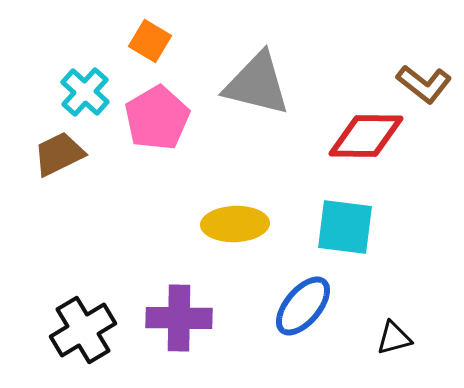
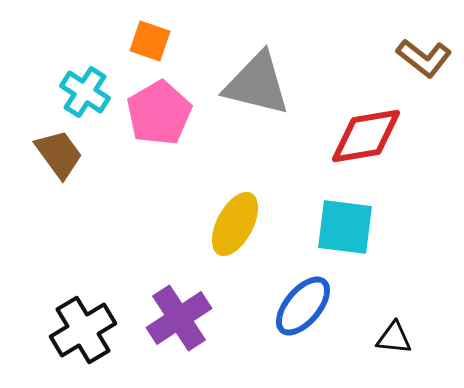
orange square: rotated 12 degrees counterclockwise
brown L-shape: moved 26 px up
cyan cross: rotated 9 degrees counterclockwise
pink pentagon: moved 2 px right, 5 px up
red diamond: rotated 10 degrees counterclockwise
brown trapezoid: rotated 80 degrees clockwise
yellow ellipse: rotated 60 degrees counterclockwise
purple cross: rotated 34 degrees counterclockwise
black triangle: rotated 21 degrees clockwise
